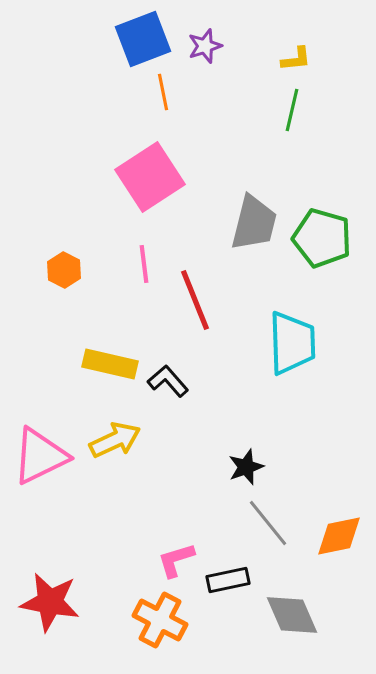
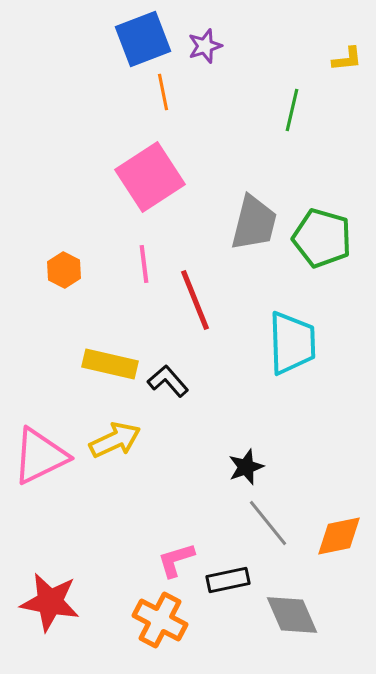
yellow L-shape: moved 51 px right
